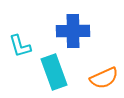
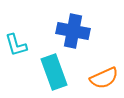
blue cross: rotated 12 degrees clockwise
cyan L-shape: moved 4 px left, 1 px up
